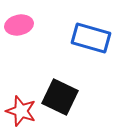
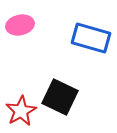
pink ellipse: moved 1 px right
red star: rotated 24 degrees clockwise
